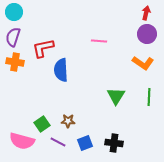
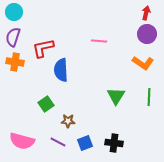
green square: moved 4 px right, 20 px up
